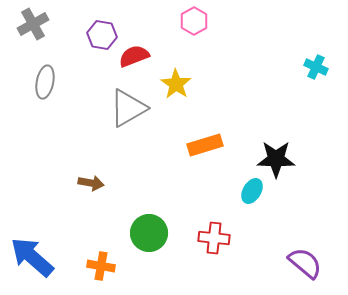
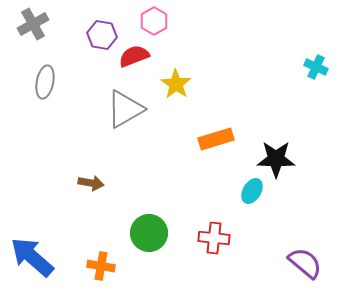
pink hexagon: moved 40 px left
gray triangle: moved 3 px left, 1 px down
orange rectangle: moved 11 px right, 6 px up
